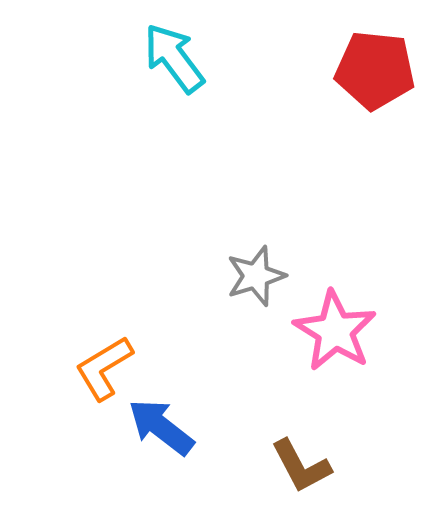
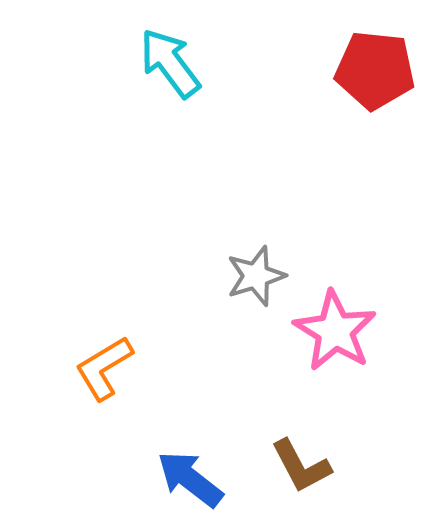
cyan arrow: moved 4 px left, 5 px down
blue arrow: moved 29 px right, 52 px down
